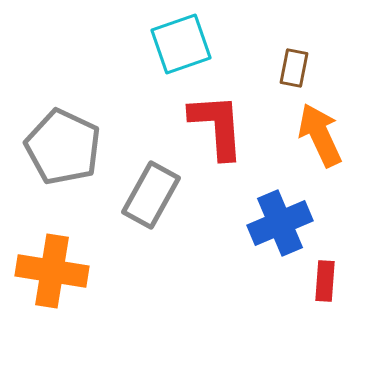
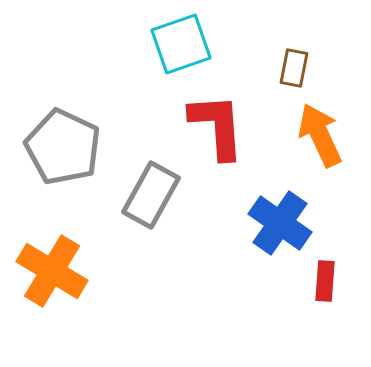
blue cross: rotated 32 degrees counterclockwise
orange cross: rotated 22 degrees clockwise
